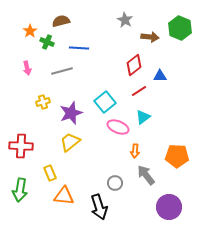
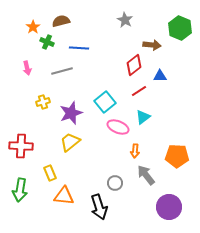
orange star: moved 3 px right, 4 px up
brown arrow: moved 2 px right, 8 px down
